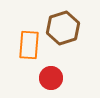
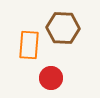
brown hexagon: rotated 20 degrees clockwise
